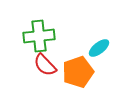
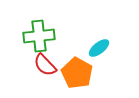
orange pentagon: moved 1 px left, 1 px down; rotated 24 degrees counterclockwise
